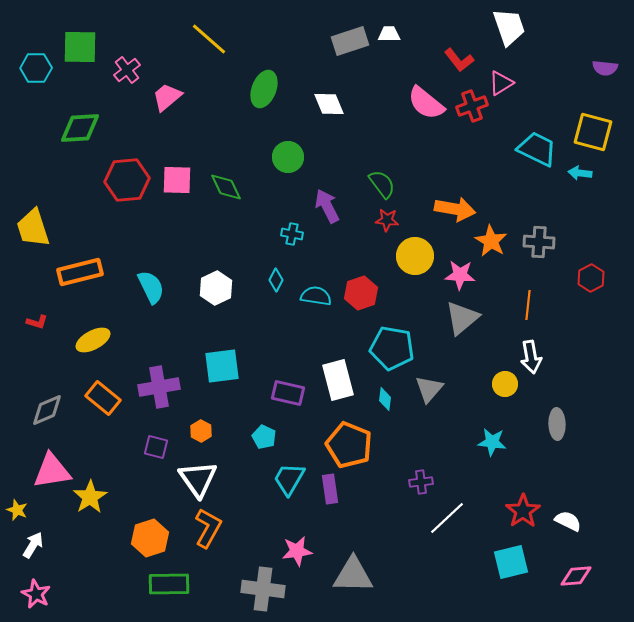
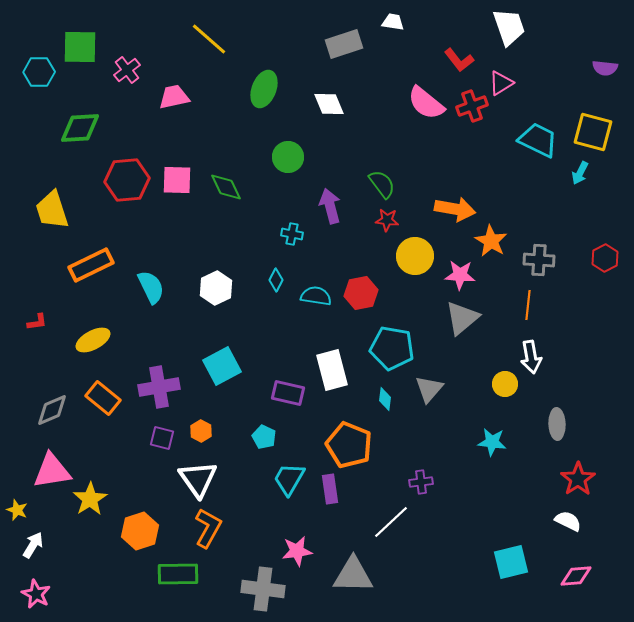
white trapezoid at (389, 34): moved 4 px right, 12 px up; rotated 10 degrees clockwise
gray rectangle at (350, 41): moved 6 px left, 3 px down
cyan hexagon at (36, 68): moved 3 px right, 4 px down
pink trapezoid at (167, 97): moved 7 px right; rotated 28 degrees clockwise
cyan trapezoid at (537, 149): moved 1 px right, 9 px up
cyan arrow at (580, 173): rotated 70 degrees counterclockwise
purple arrow at (327, 206): moved 3 px right; rotated 12 degrees clockwise
yellow trapezoid at (33, 228): moved 19 px right, 18 px up
gray cross at (539, 242): moved 18 px down
orange rectangle at (80, 272): moved 11 px right, 7 px up; rotated 12 degrees counterclockwise
red hexagon at (591, 278): moved 14 px right, 20 px up
red hexagon at (361, 293): rotated 8 degrees clockwise
red L-shape at (37, 322): rotated 25 degrees counterclockwise
cyan square at (222, 366): rotated 21 degrees counterclockwise
white rectangle at (338, 380): moved 6 px left, 10 px up
gray diamond at (47, 410): moved 5 px right
purple square at (156, 447): moved 6 px right, 9 px up
yellow star at (90, 497): moved 2 px down
red star at (523, 511): moved 55 px right, 32 px up
white line at (447, 518): moved 56 px left, 4 px down
orange hexagon at (150, 538): moved 10 px left, 7 px up
green rectangle at (169, 584): moved 9 px right, 10 px up
